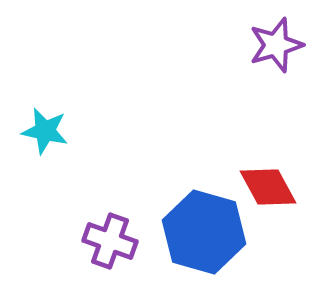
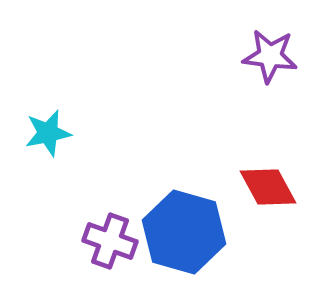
purple star: moved 6 px left, 11 px down; rotated 24 degrees clockwise
cyan star: moved 3 px right, 2 px down; rotated 24 degrees counterclockwise
blue hexagon: moved 20 px left
